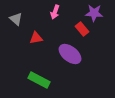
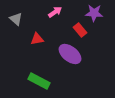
pink arrow: rotated 144 degrees counterclockwise
red rectangle: moved 2 px left, 1 px down
red triangle: moved 1 px right, 1 px down
green rectangle: moved 1 px down
